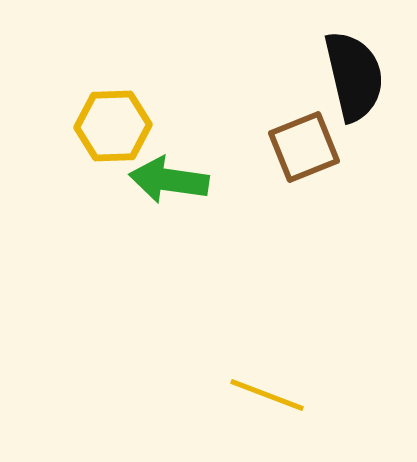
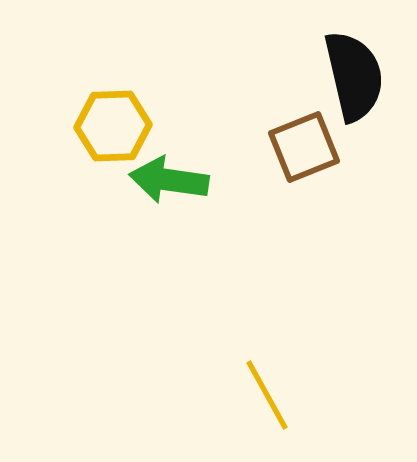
yellow line: rotated 40 degrees clockwise
